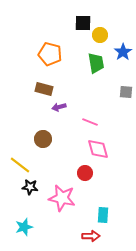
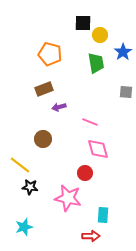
brown rectangle: rotated 36 degrees counterclockwise
pink star: moved 6 px right
